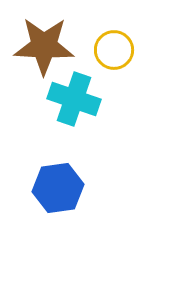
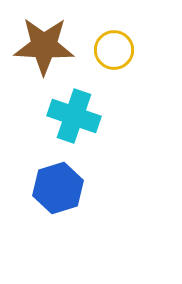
cyan cross: moved 17 px down
blue hexagon: rotated 9 degrees counterclockwise
